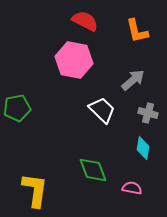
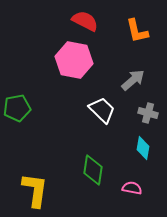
green diamond: rotated 28 degrees clockwise
